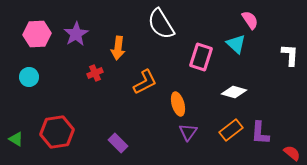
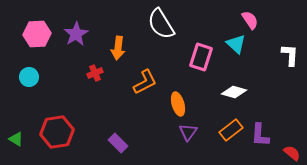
purple L-shape: moved 2 px down
